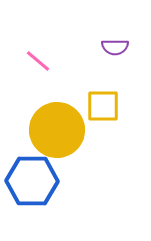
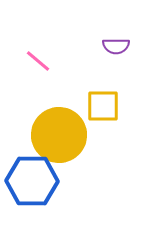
purple semicircle: moved 1 px right, 1 px up
yellow circle: moved 2 px right, 5 px down
